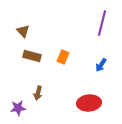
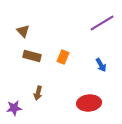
purple line: rotated 45 degrees clockwise
blue arrow: rotated 64 degrees counterclockwise
purple star: moved 4 px left
